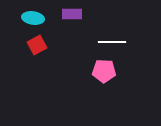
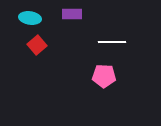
cyan ellipse: moved 3 px left
red square: rotated 12 degrees counterclockwise
pink pentagon: moved 5 px down
